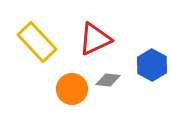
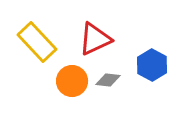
orange circle: moved 8 px up
